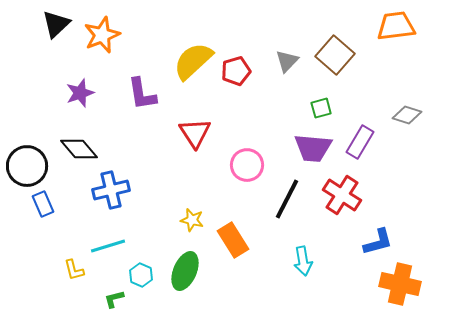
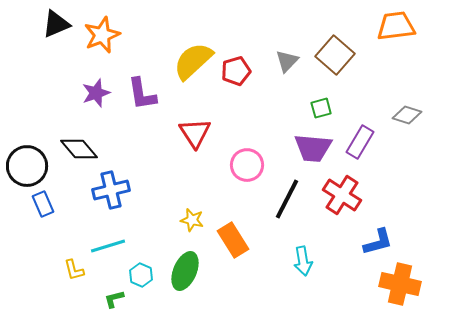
black triangle: rotated 20 degrees clockwise
purple star: moved 16 px right
